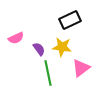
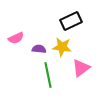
black rectangle: moved 1 px right, 1 px down
purple semicircle: rotated 48 degrees counterclockwise
green line: moved 2 px down
